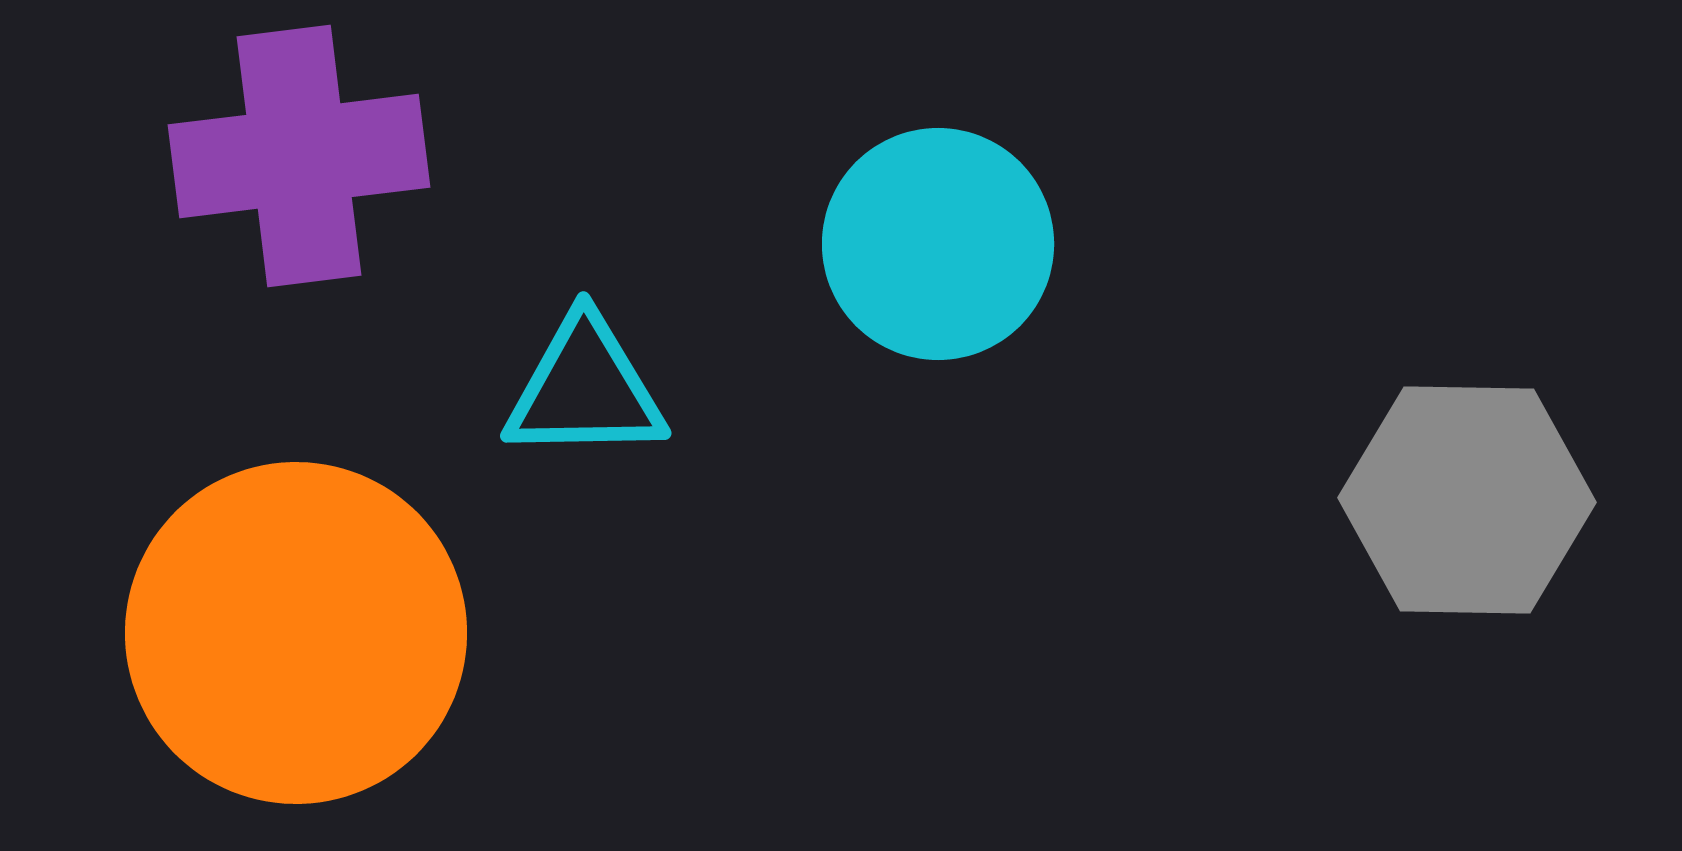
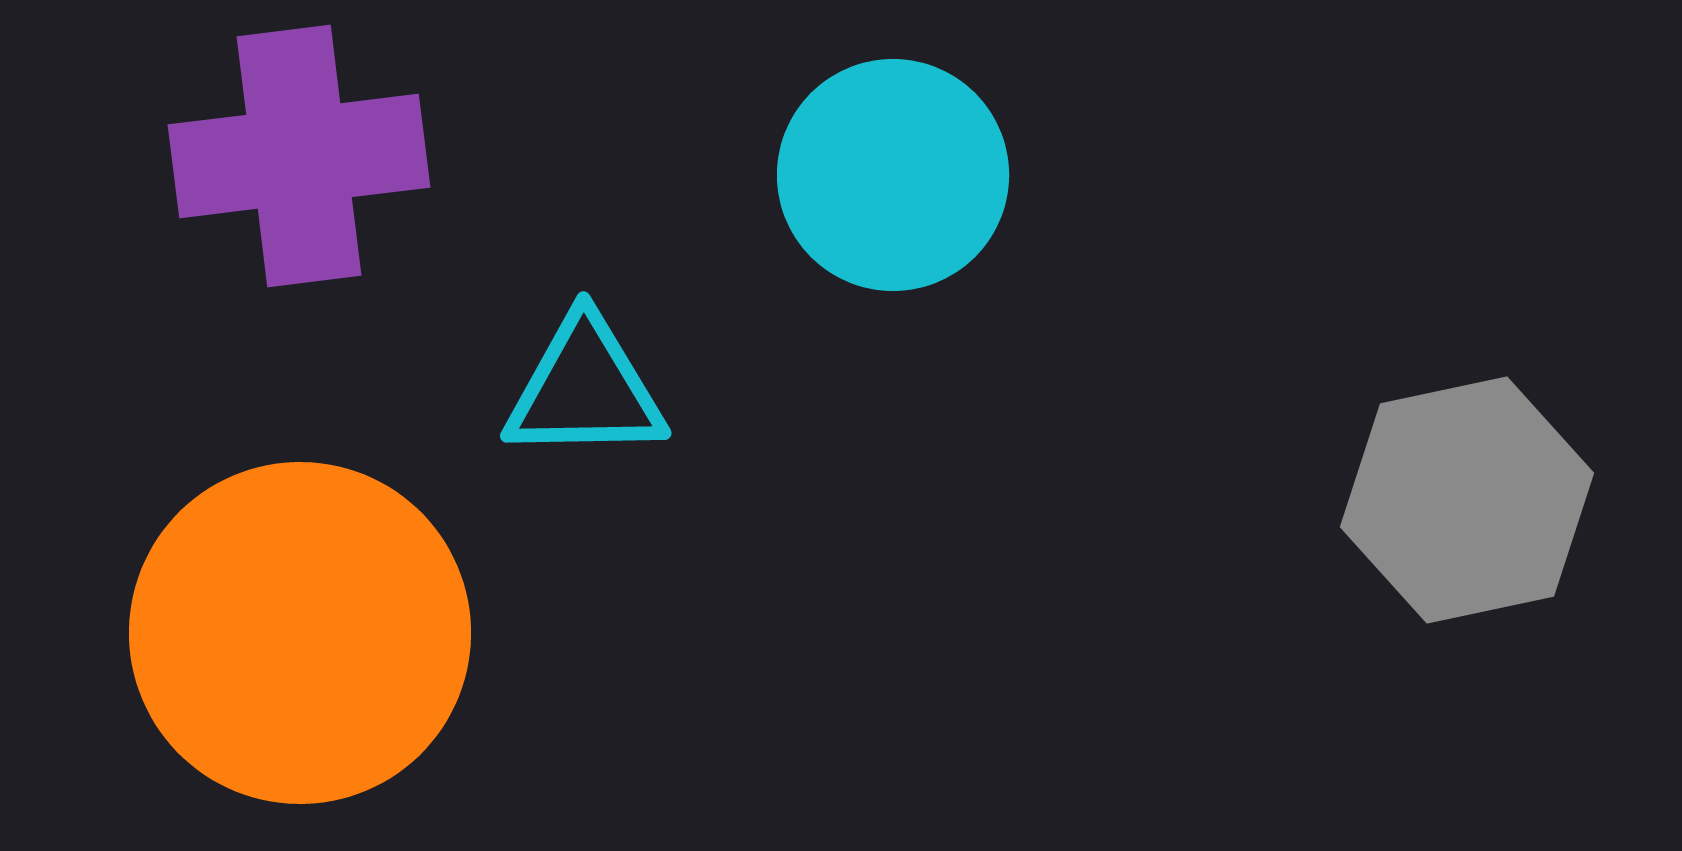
cyan circle: moved 45 px left, 69 px up
gray hexagon: rotated 13 degrees counterclockwise
orange circle: moved 4 px right
